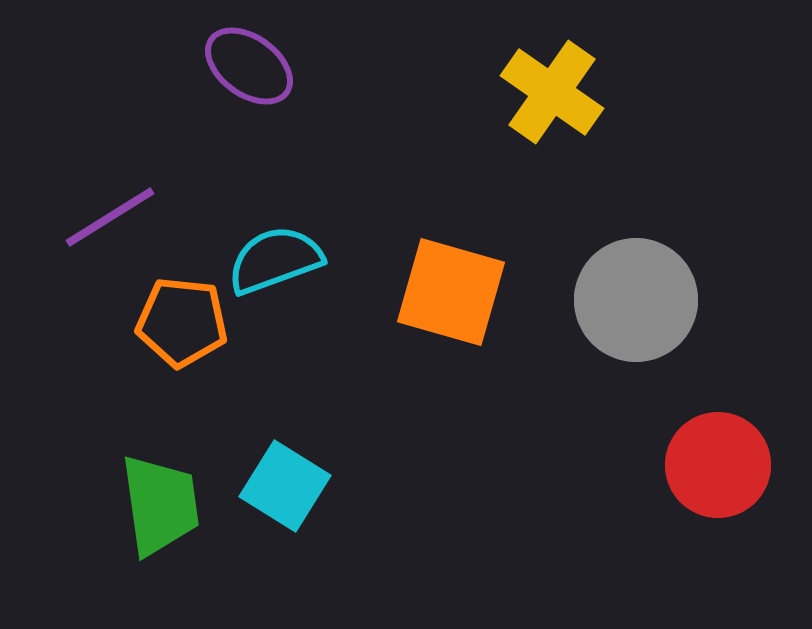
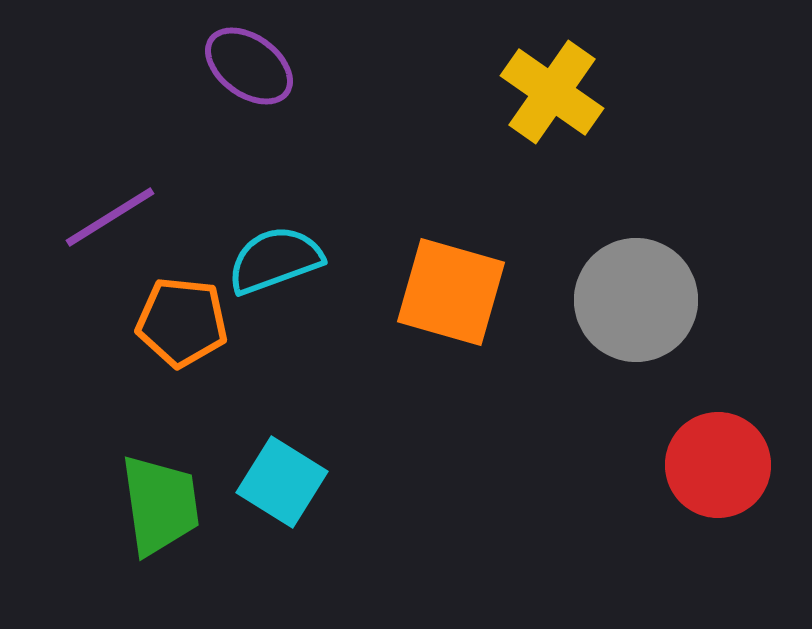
cyan square: moved 3 px left, 4 px up
